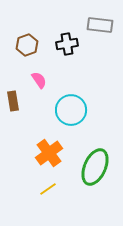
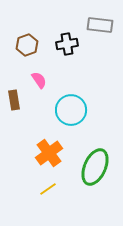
brown rectangle: moved 1 px right, 1 px up
